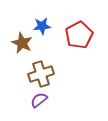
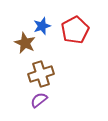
blue star: rotated 12 degrees counterclockwise
red pentagon: moved 4 px left, 5 px up
brown star: moved 3 px right
